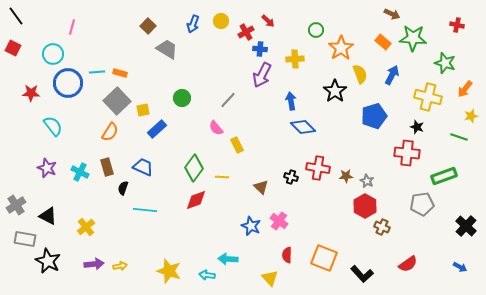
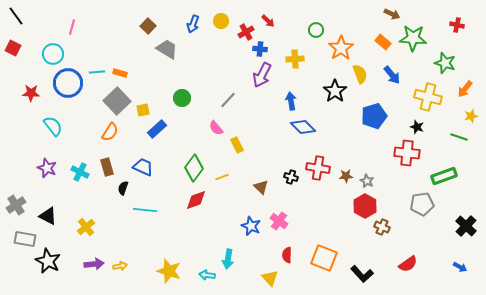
blue arrow at (392, 75): rotated 114 degrees clockwise
yellow line at (222, 177): rotated 24 degrees counterclockwise
cyan arrow at (228, 259): rotated 84 degrees counterclockwise
